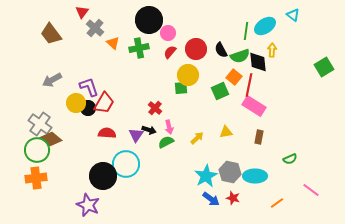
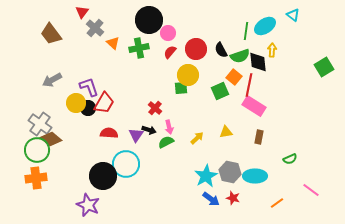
red semicircle at (107, 133): moved 2 px right
